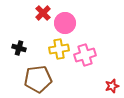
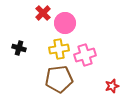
brown pentagon: moved 21 px right
